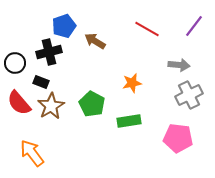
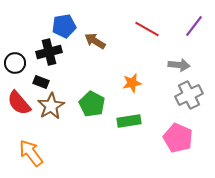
blue pentagon: rotated 10 degrees clockwise
pink pentagon: rotated 16 degrees clockwise
orange arrow: moved 1 px left
